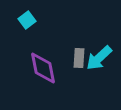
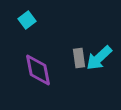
gray rectangle: rotated 12 degrees counterclockwise
purple diamond: moved 5 px left, 2 px down
